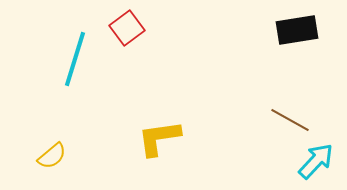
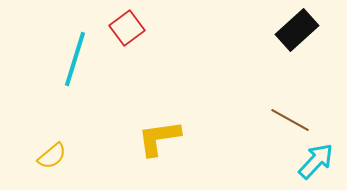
black rectangle: rotated 33 degrees counterclockwise
